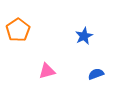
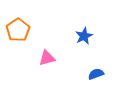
pink triangle: moved 13 px up
